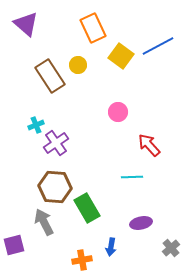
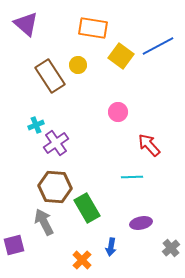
orange rectangle: rotated 56 degrees counterclockwise
orange cross: rotated 36 degrees counterclockwise
